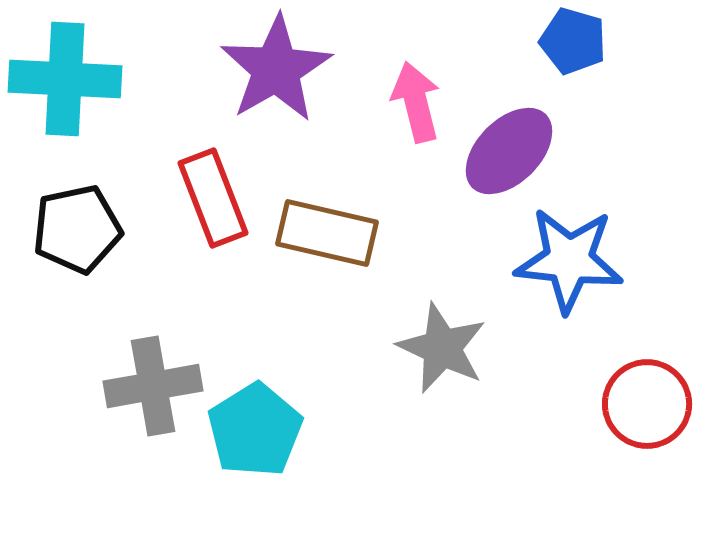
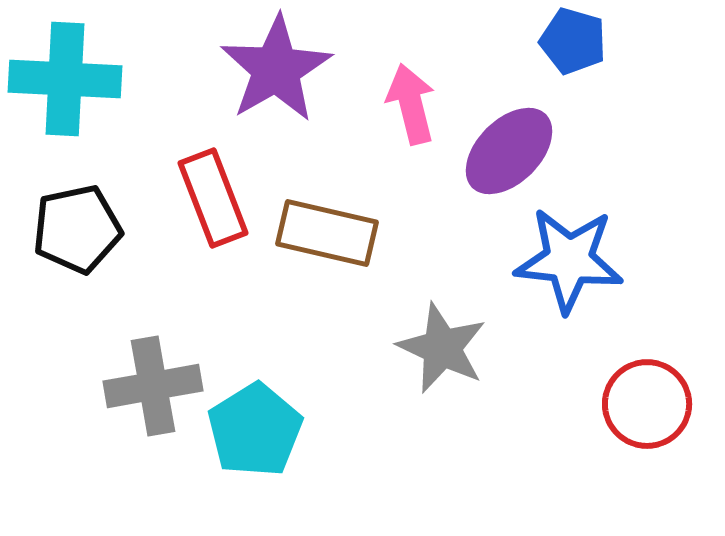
pink arrow: moved 5 px left, 2 px down
